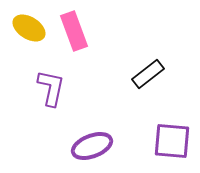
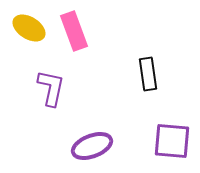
black rectangle: rotated 60 degrees counterclockwise
